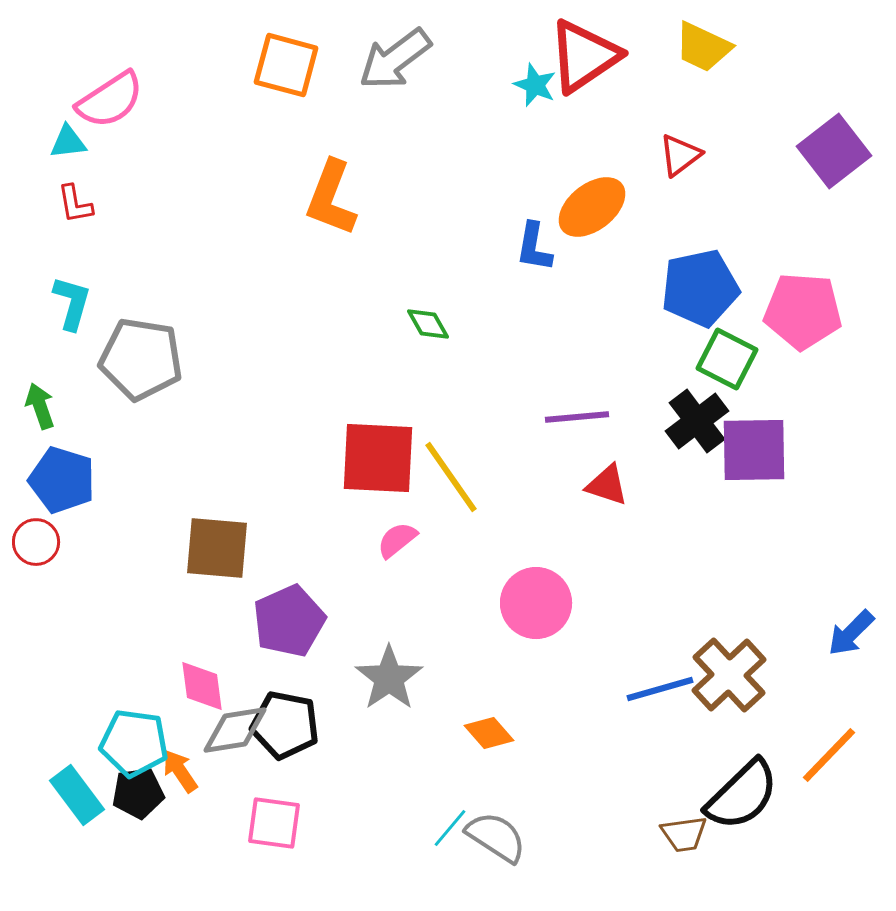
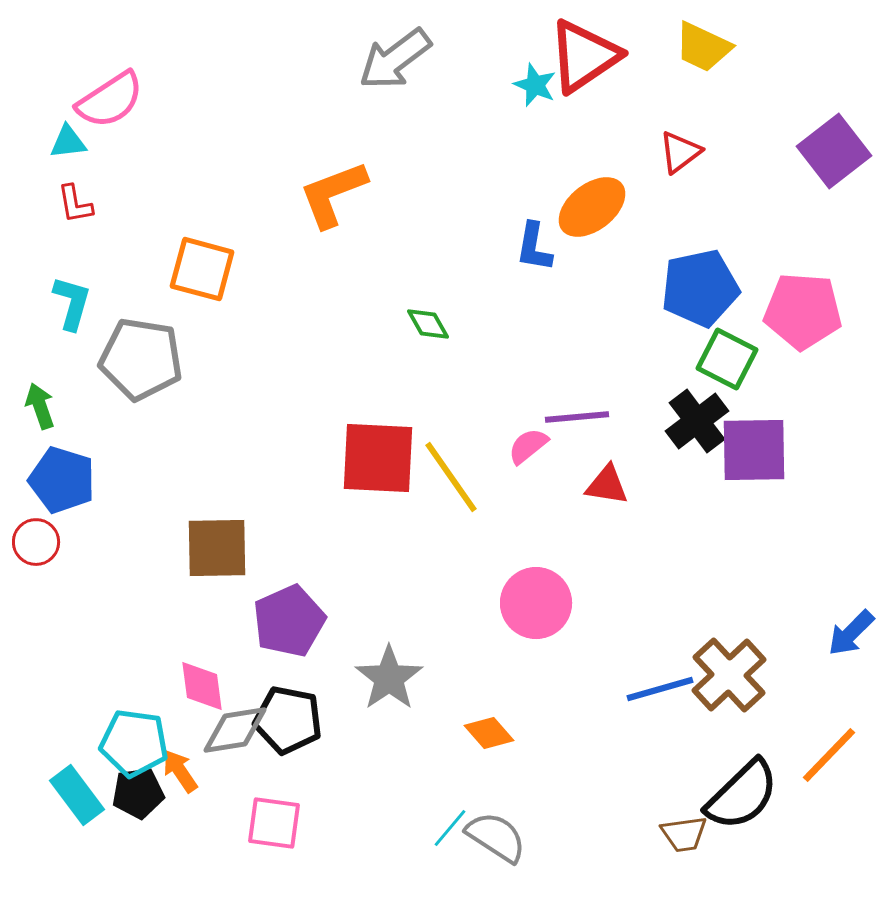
orange square at (286, 65): moved 84 px left, 204 px down
red triangle at (680, 155): moved 3 px up
orange L-shape at (331, 198): moved 2 px right, 4 px up; rotated 48 degrees clockwise
red triangle at (607, 485): rotated 9 degrees counterclockwise
pink semicircle at (397, 540): moved 131 px right, 94 px up
brown square at (217, 548): rotated 6 degrees counterclockwise
black pentagon at (285, 725): moved 3 px right, 5 px up
